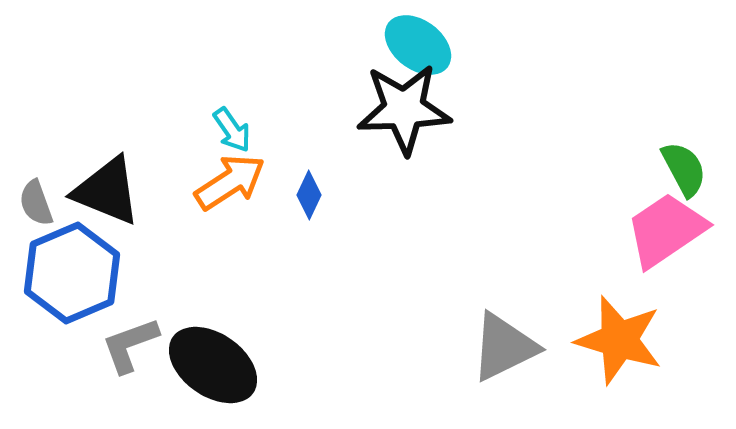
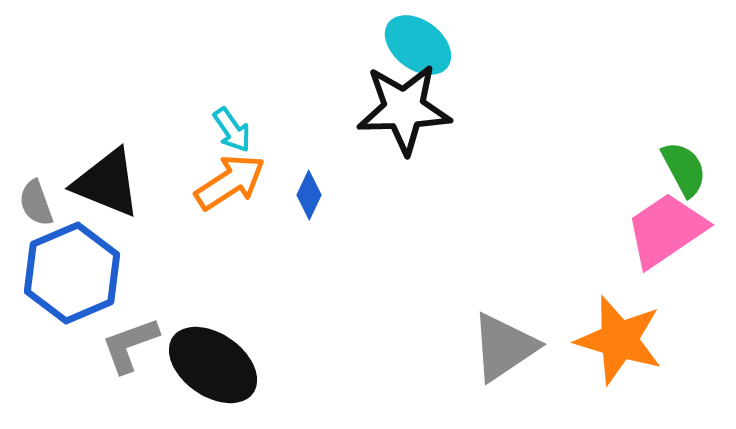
black triangle: moved 8 px up
gray triangle: rotated 8 degrees counterclockwise
